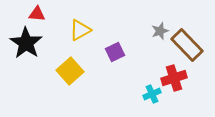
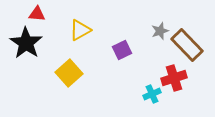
purple square: moved 7 px right, 2 px up
yellow square: moved 1 px left, 2 px down
